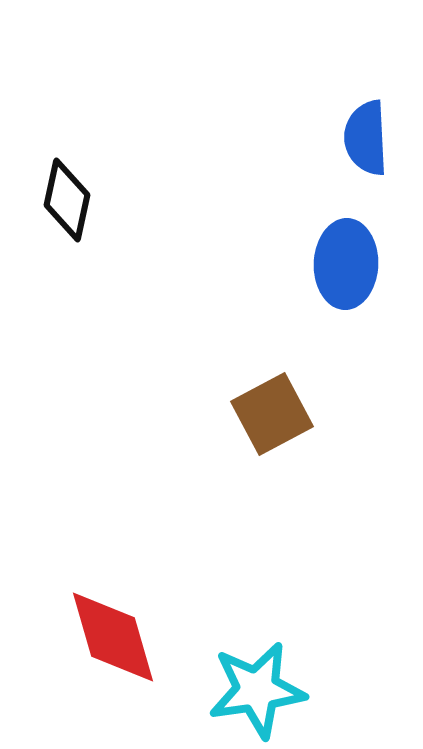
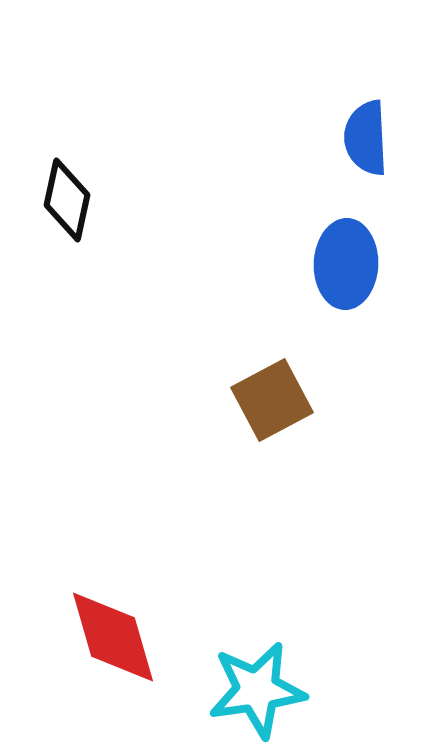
brown square: moved 14 px up
